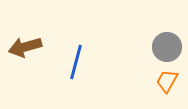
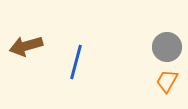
brown arrow: moved 1 px right, 1 px up
